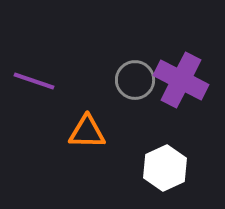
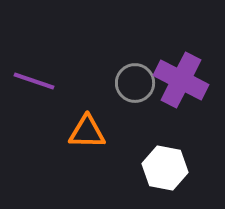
gray circle: moved 3 px down
white hexagon: rotated 24 degrees counterclockwise
